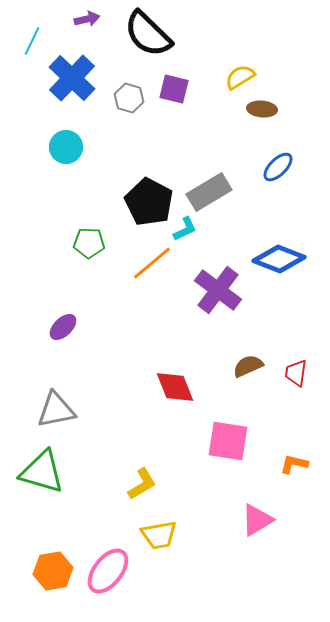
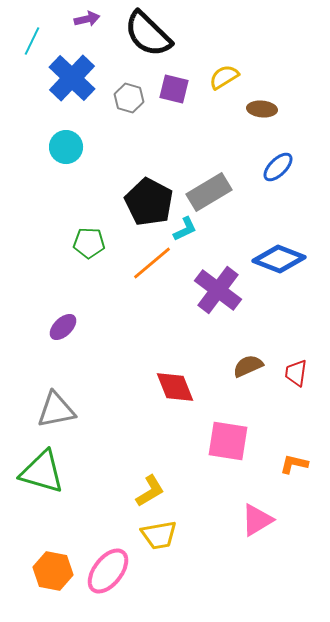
yellow semicircle: moved 16 px left
yellow L-shape: moved 8 px right, 7 px down
orange hexagon: rotated 21 degrees clockwise
